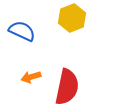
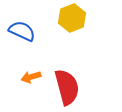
red semicircle: rotated 27 degrees counterclockwise
